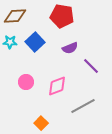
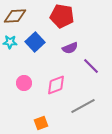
pink circle: moved 2 px left, 1 px down
pink diamond: moved 1 px left, 1 px up
orange square: rotated 24 degrees clockwise
